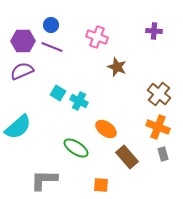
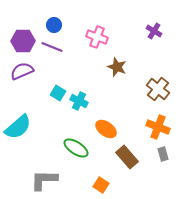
blue circle: moved 3 px right
purple cross: rotated 28 degrees clockwise
brown cross: moved 1 px left, 5 px up
orange square: rotated 28 degrees clockwise
